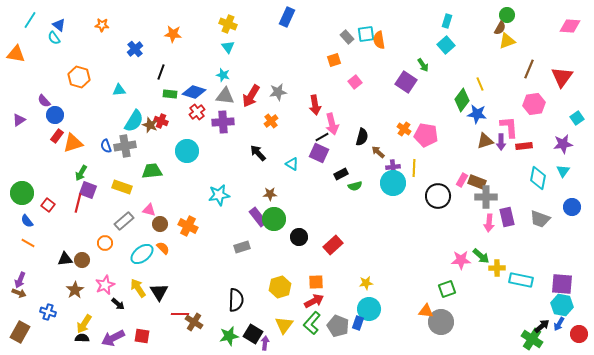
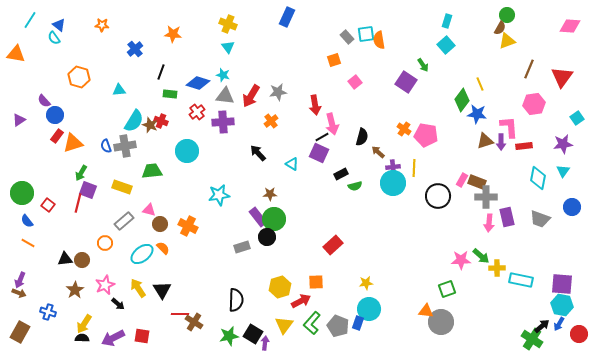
blue diamond at (194, 92): moved 4 px right, 9 px up
black circle at (299, 237): moved 32 px left
black triangle at (159, 292): moved 3 px right, 2 px up
red arrow at (314, 301): moved 13 px left
